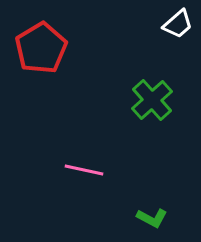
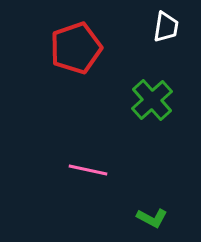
white trapezoid: moved 12 px left, 3 px down; rotated 40 degrees counterclockwise
red pentagon: moved 35 px right; rotated 12 degrees clockwise
pink line: moved 4 px right
